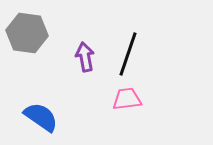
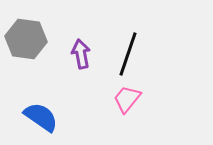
gray hexagon: moved 1 px left, 6 px down
purple arrow: moved 4 px left, 3 px up
pink trapezoid: rotated 44 degrees counterclockwise
